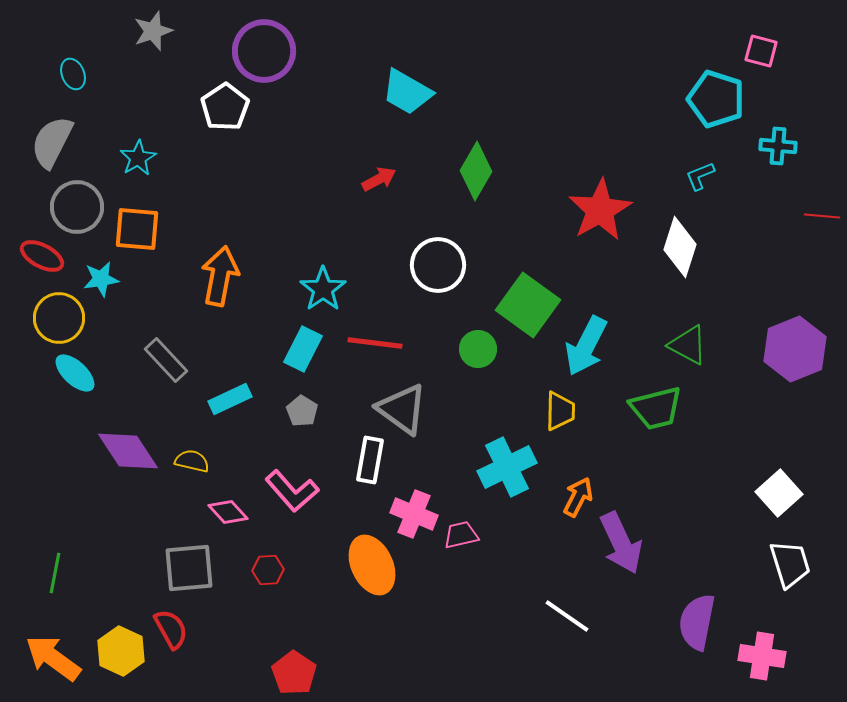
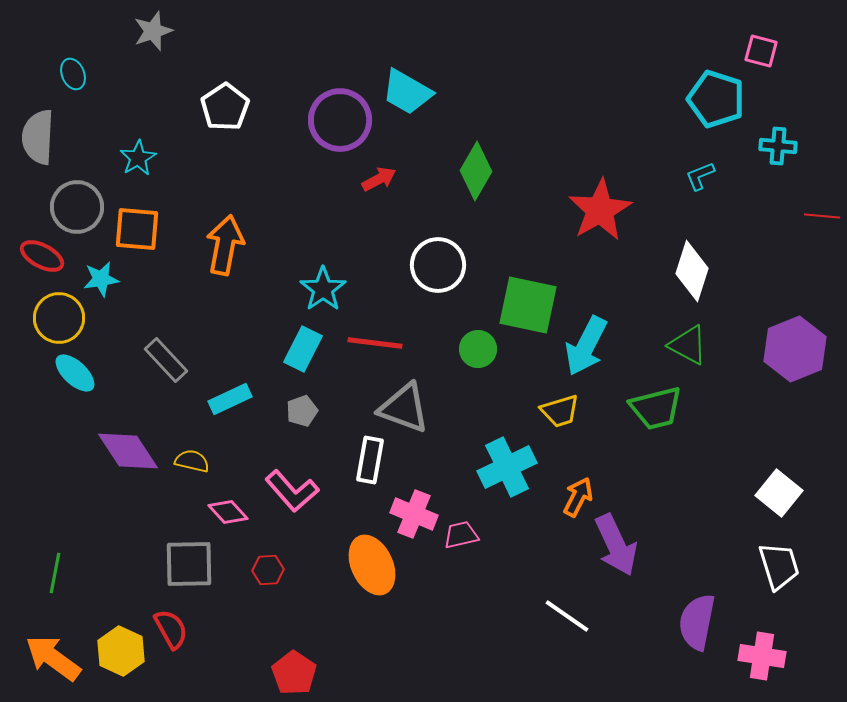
purple circle at (264, 51): moved 76 px right, 69 px down
gray semicircle at (52, 142): moved 14 px left, 5 px up; rotated 24 degrees counterclockwise
white diamond at (680, 247): moved 12 px right, 24 px down
orange arrow at (220, 276): moved 5 px right, 31 px up
green square at (528, 305): rotated 24 degrees counterclockwise
gray triangle at (402, 409): moved 2 px right, 1 px up; rotated 16 degrees counterclockwise
gray pentagon at (302, 411): rotated 20 degrees clockwise
yellow trapezoid at (560, 411): rotated 72 degrees clockwise
white square at (779, 493): rotated 9 degrees counterclockwise
purple arrow at (621, 543): moved 5 px left, 2 px down
white trapezoid at (790, 564): moved 11 px left, 2 px down
gray square at (189, 568): moved 4 px up; rotated 4 degrees clockwise
